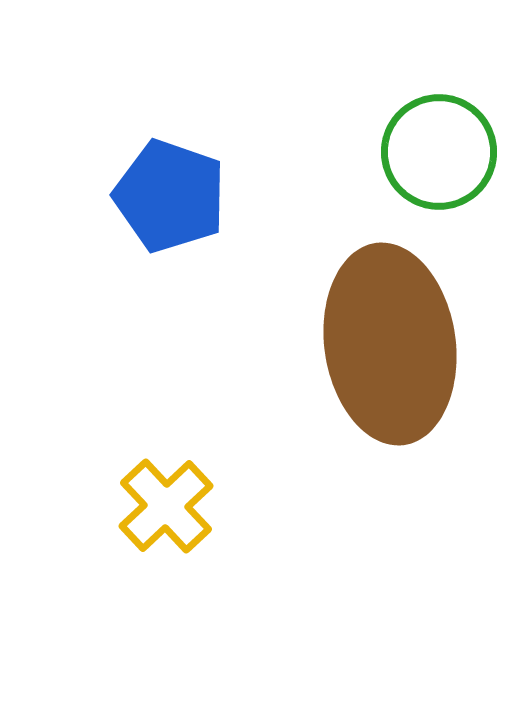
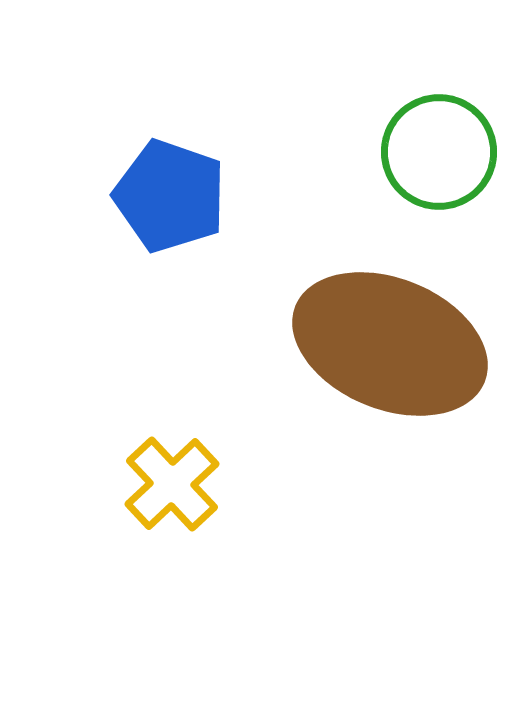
brown ellipse: rotated 60 degrees counterclockwise
yellow cross: moved 6 px right, 22 px up
